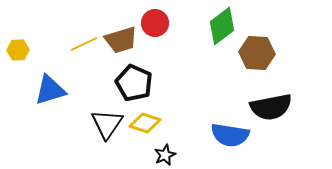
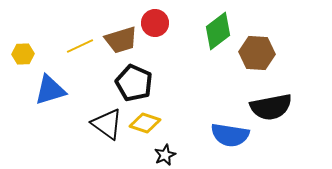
green diamond: moved 4 px left, 5 px down
yellow line: moved 4 px left, 2 px down
yellow hexagon: moved 5 px right, 4 px down
black triangle: rotated 28 degrees counterclockwise
